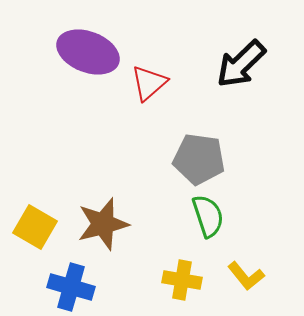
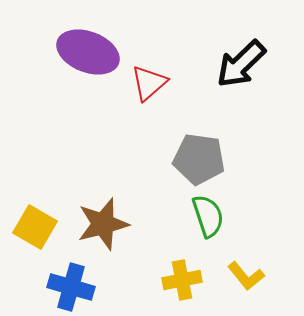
yellow cross: rotated 21 degrees counterclockwise
